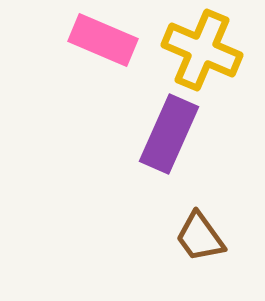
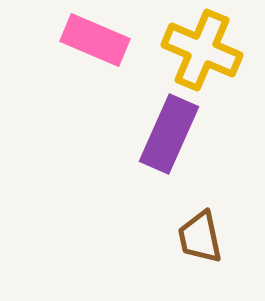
pink rectangle: moved 8 px left
brown trapezoid: rotated 24 degrees clockwise
